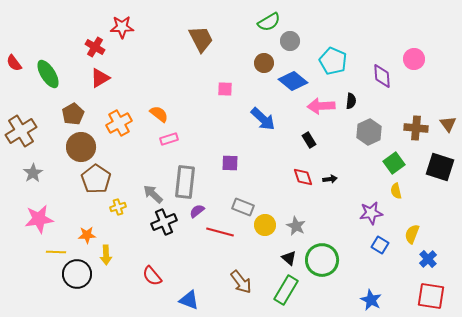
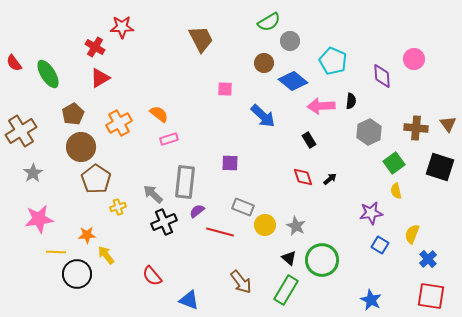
blue arrow at (263, 119): moved 3 px up
black arrow at (330, 179): rotated 32 degrees counterclockwise
yellow arrow at (106, 255): rotated 144 degrees clockwise
